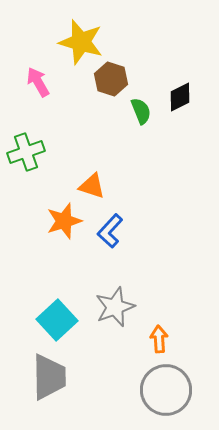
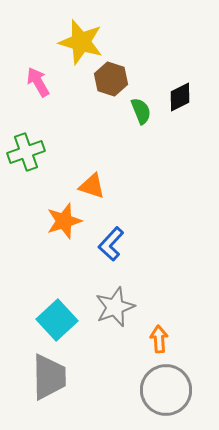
blue L-shape: moved 1 px right, 13 px down
